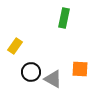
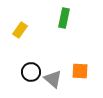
yellow rectangle: moved 5 px right, 16 px up
orange square: moved 2 px down
gray triangle: rotated 12 degrees clockwise
